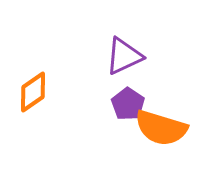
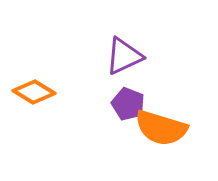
orange diamond: moved 1 px right; rotated 66 degrees clockwise
purple pentagon: rotated 12 degrees counterclockwise
